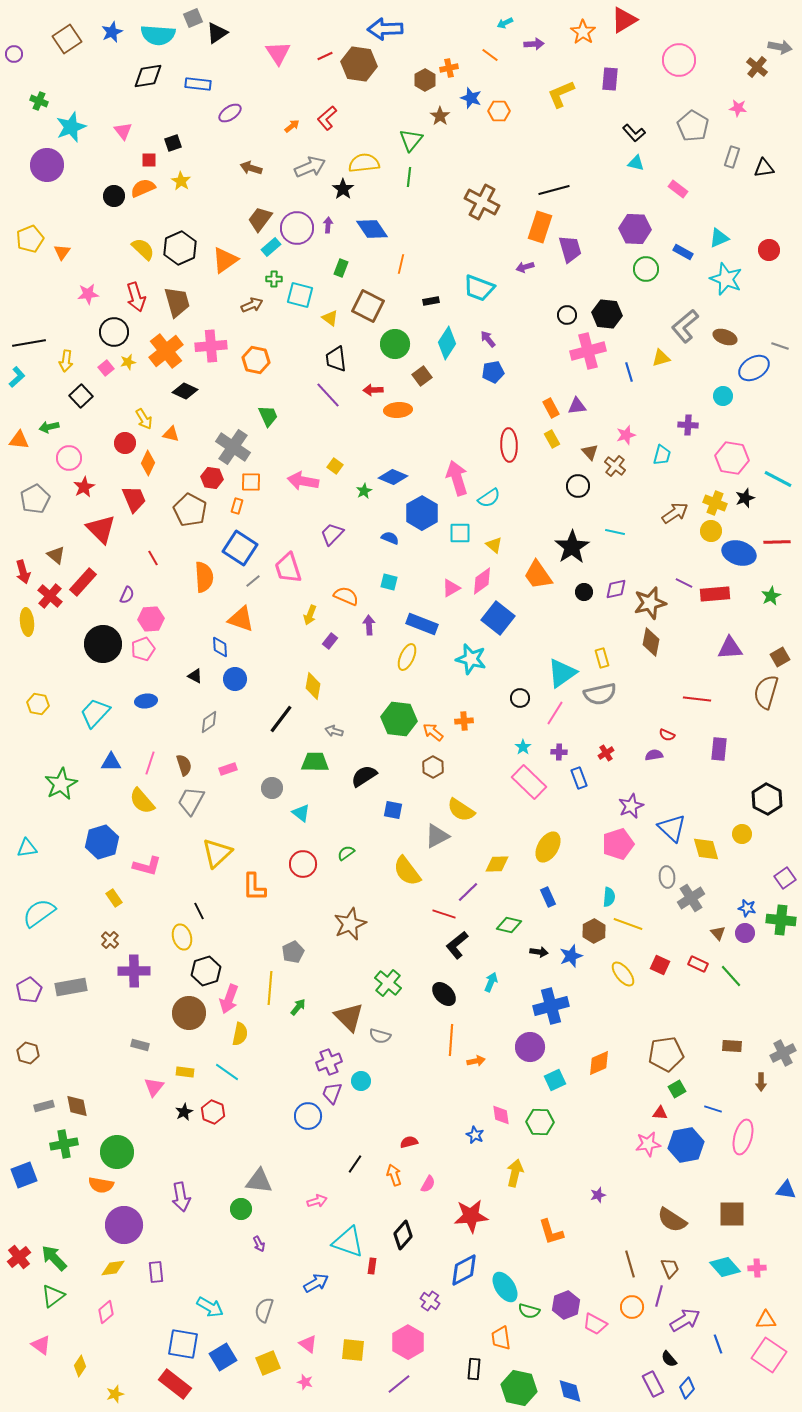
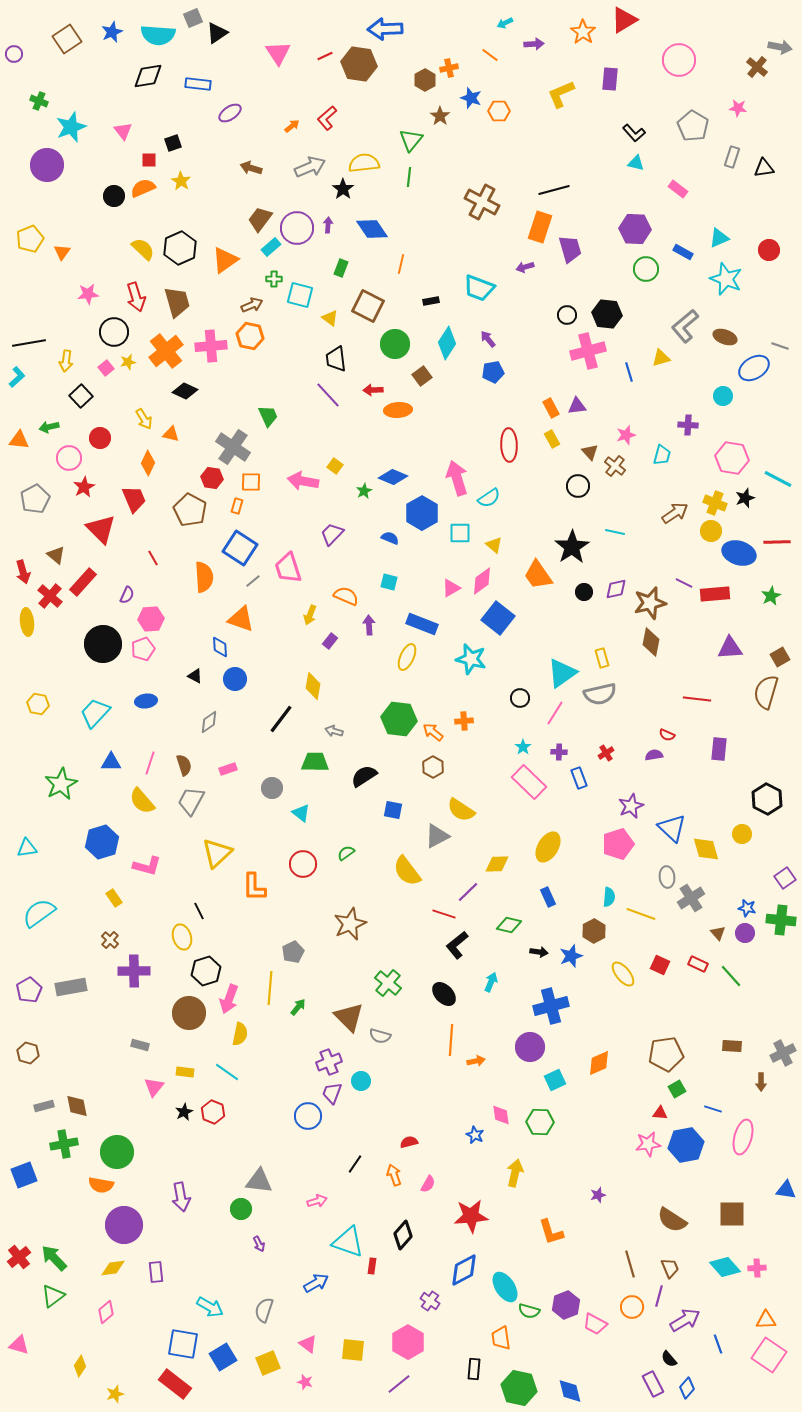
orange hexagon at (256, 360): moved 6 px left, 24 px up
red circle at (125, 443): moved 25 px left, 5 px up
yellow line at (628, 924): moved 13 px right, 10 px up
pink triangle at (41, 1345): moved 22 px left; rotated 20 degrees counterclockwise
